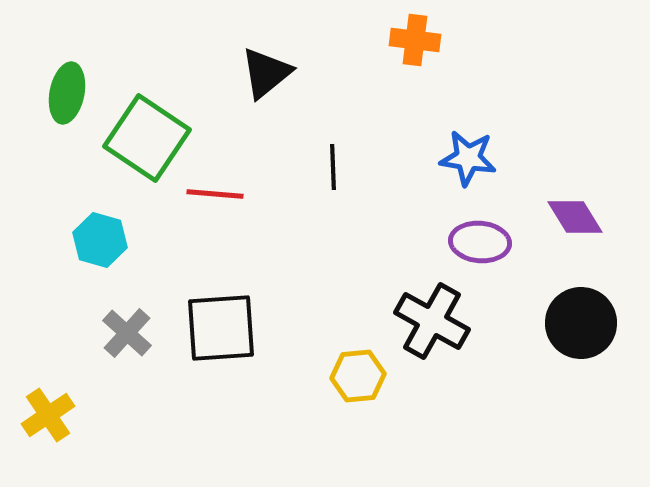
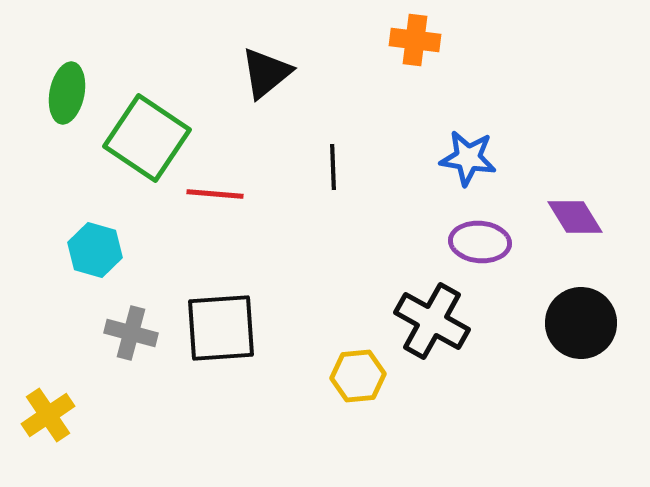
cyan hexagon: moved 5 px left, 10 px down
gray cross: moved 4 px right; rotated 27 degrees counterclockwise
